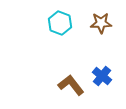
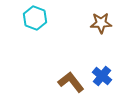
cyan hexagon: moved 25 px left, 5 px up
brown L-shape: moved 3 px up
